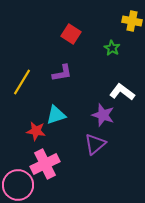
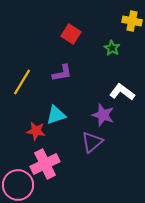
purple triangle: moved 3 px left, 2 px up
